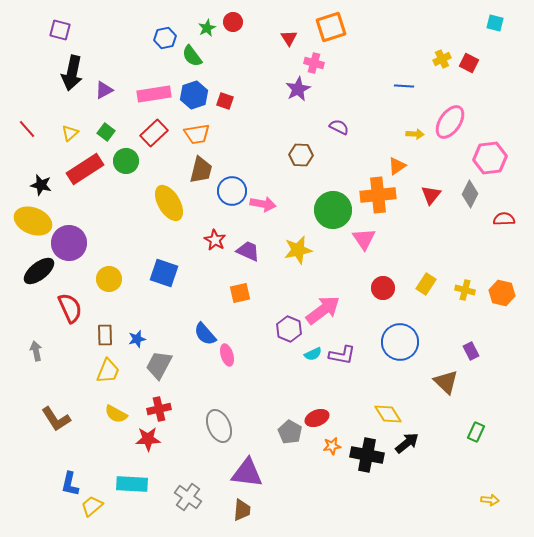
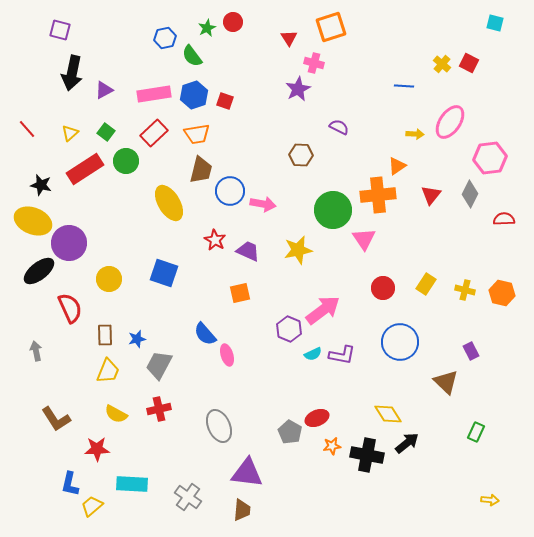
yellow cross at (442, 59): moved 5 px down; rotated 24 degrees counterclockwise
blue circle at (232, 191): moved 2 px left
red star at (148, 439): moved 51 px left, 10 px down
